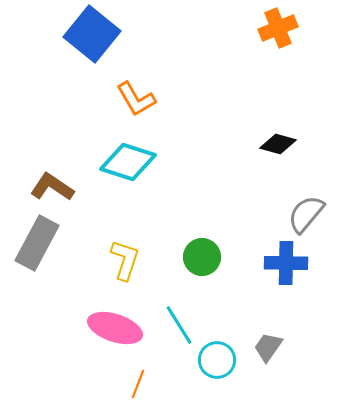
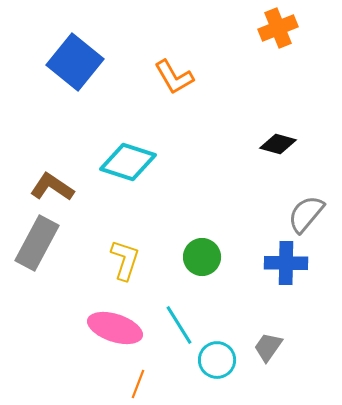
blue square: moved 17 px left, 28 px down
orange L-shape: moved 38 px right, 22 px up
